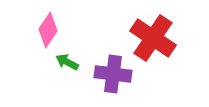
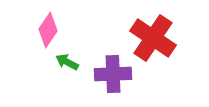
purple cross: rotated 9 degrees counterclockwise
